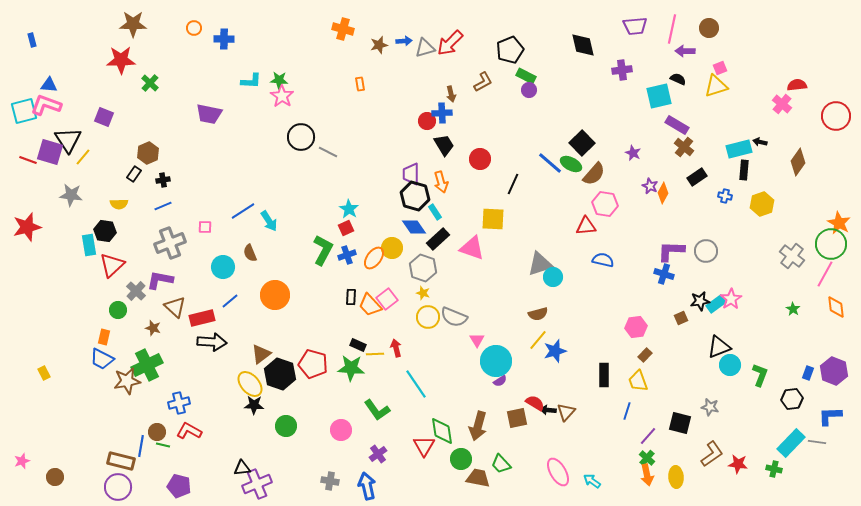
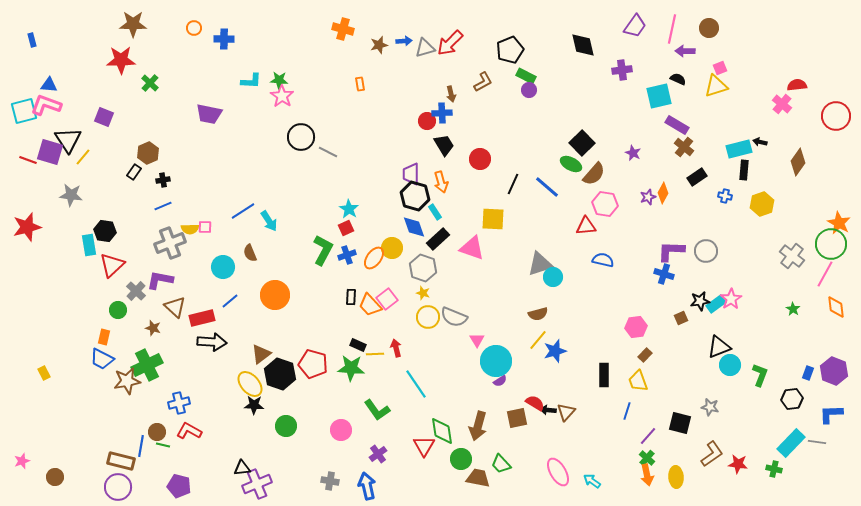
purple trapezoid at (635, 26): rotated 50 degrees counterclockwise
blue line at (550, 163): moved 3 px left, 24 px down
black rectangle at (134, 174): moved 2 px up
purple star at (650, 186): moved 2 px left, 11 px down; rotated 28 degrees clockwise
yellow semicircle at (119, 204): moved 71 px right, 25 px down
blue diamond at (414, 227): rotated 15 degrees clockwise
blue L-shape at (830, 416): moved 1 px right, 2 px up
